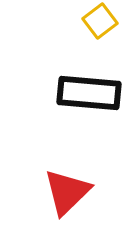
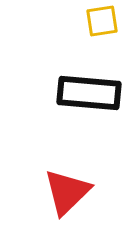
yellow square: moved 2 px right; rotated 28 degrees clockwise
